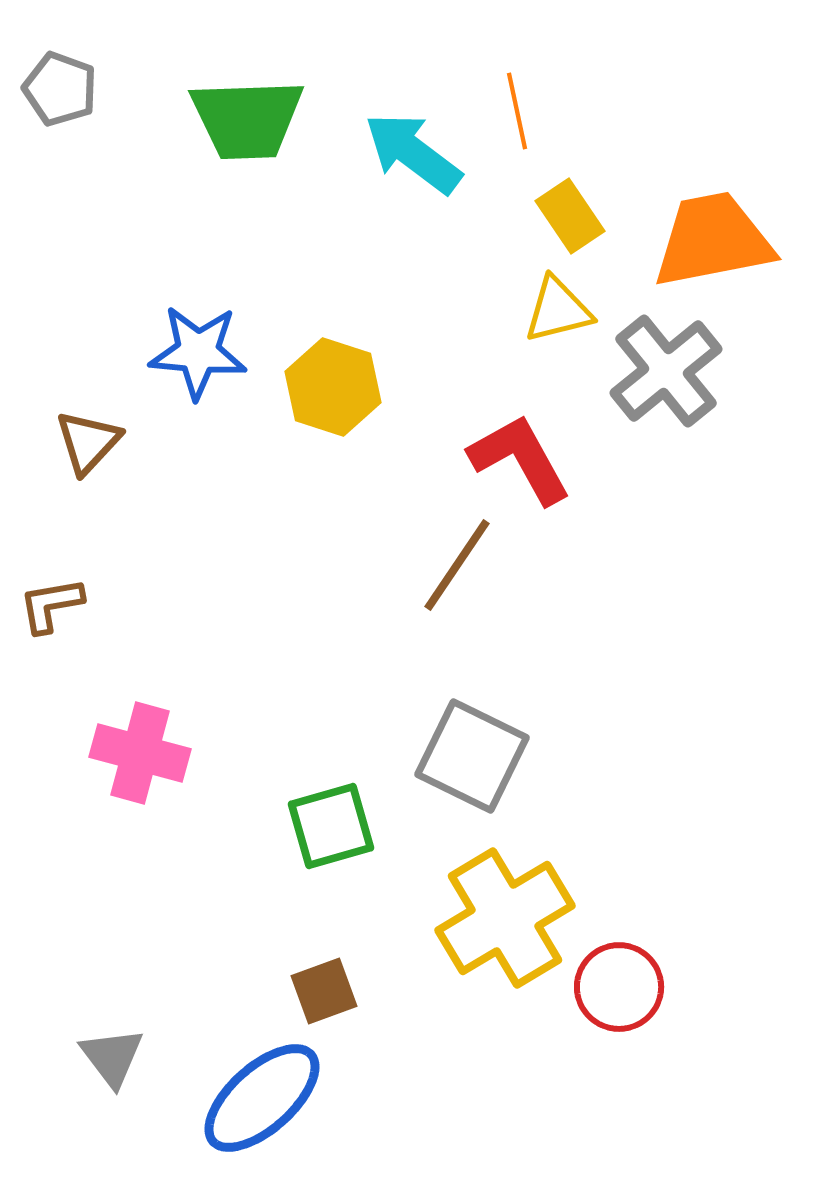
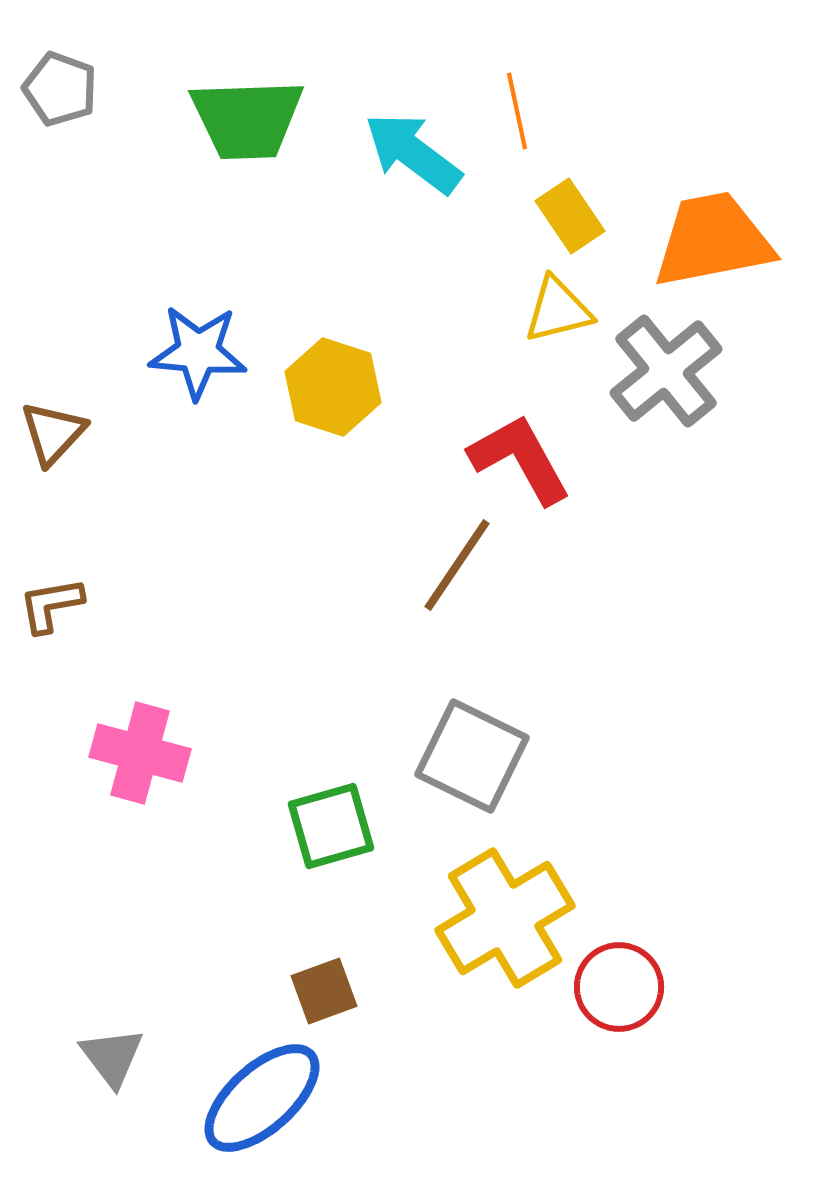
brown triangle: moved 35 px left, 9 px up
